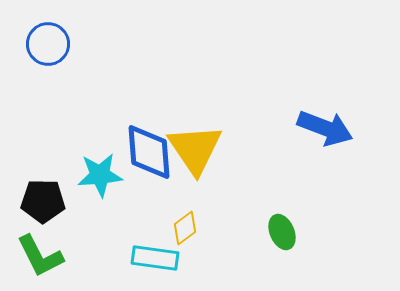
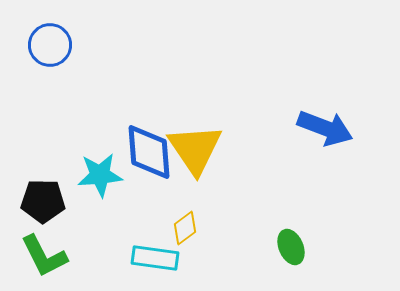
blue circle: moved 2 px right, 1 px down
green ellipse: moved 9 px right, 15 px down
green L-shape: moved 4 px right
